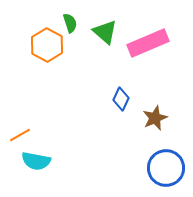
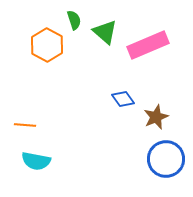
green semicircle: moved 4 px right, 3 px up
pink rectangle: moved 2 px down
blue diamond: moved 2 px right; rotated 60 degrees counterclockwise
brown star: moved 1 px right, 1 px up
orange line: moved 5 px right, 10 px up; rotated 35 degrees clockwise
blue circle: moved 9 px up
